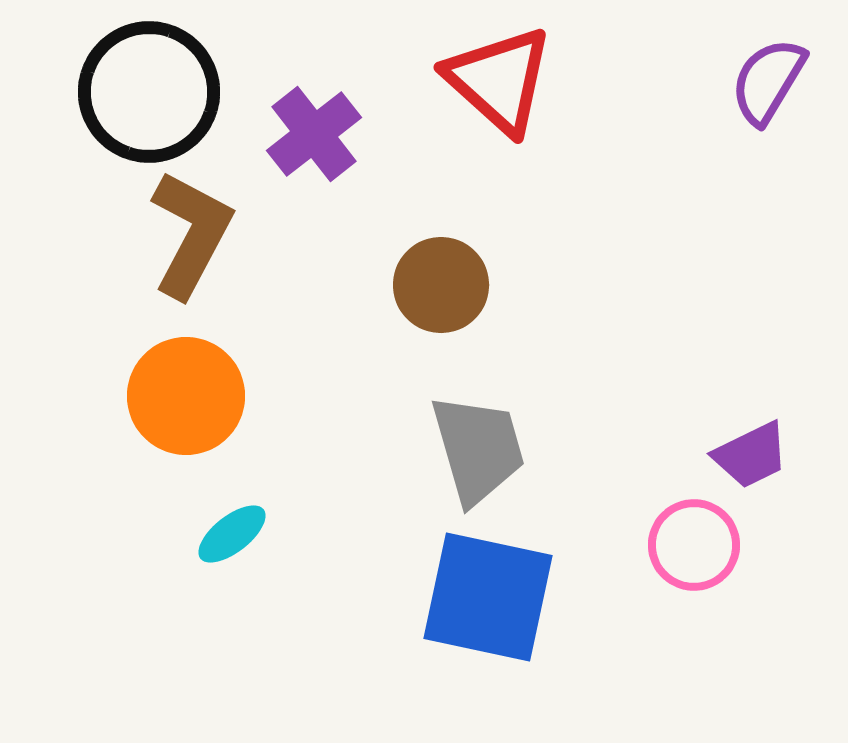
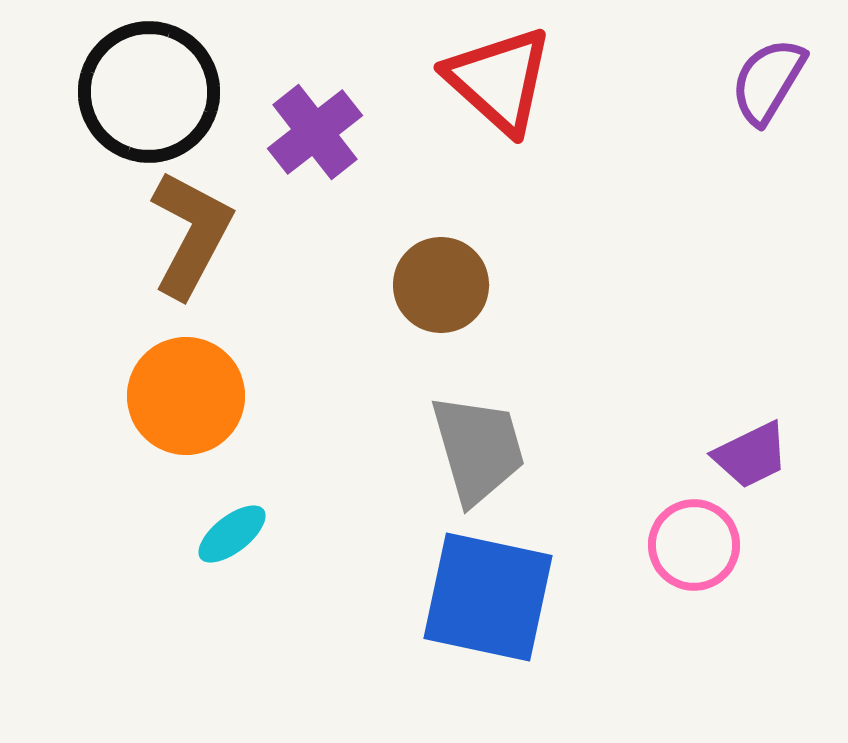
purple cross: moved 1 px right, 2 px up
